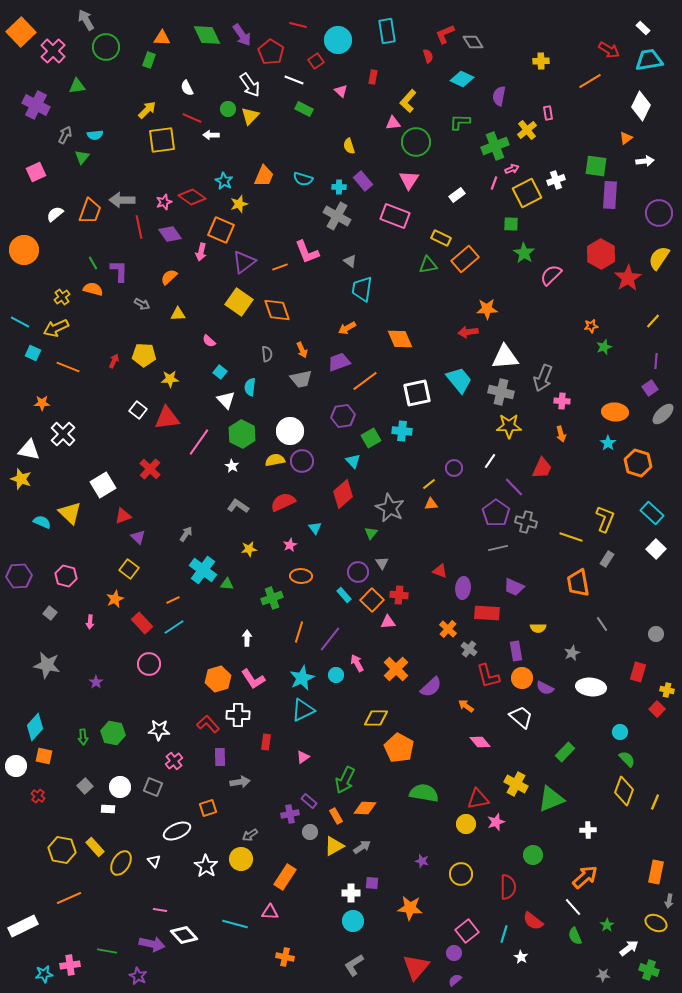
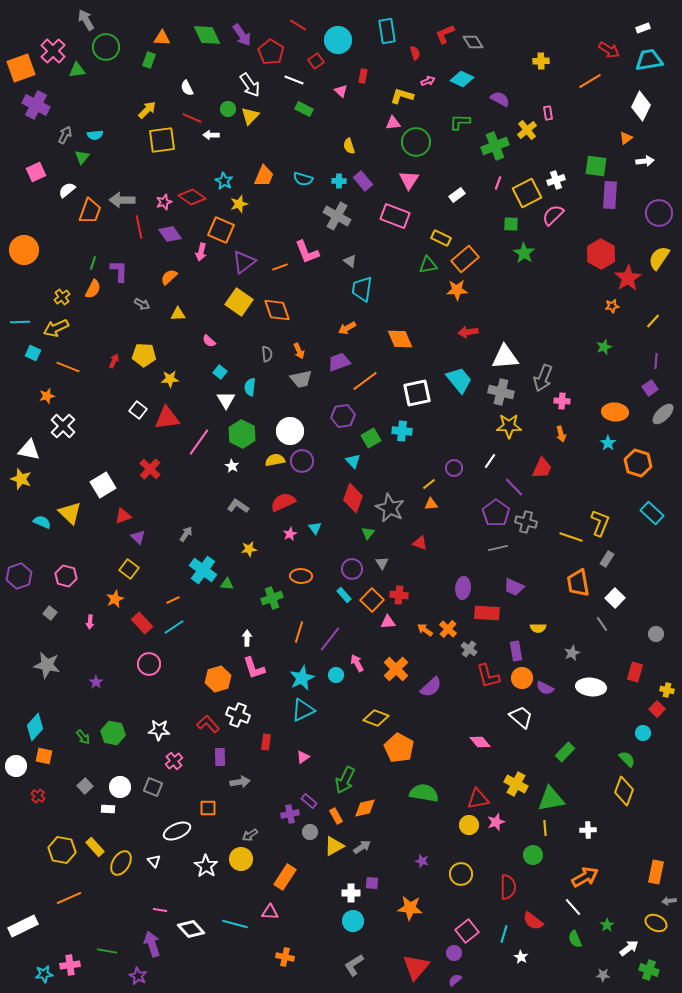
red line at (298, 25): rotated 18 degrees clockwise
white rectangle at (643, 28): rotated 64 degrees counterclockwise
orange square at (21, 32): moved 36 px down; rotated 24 degrees clockwise
red semicircle at (428, 56): moved 13 px left, 3 px up
red rectangle at (373, 77): moved 10 px left, 1 px up
green triangle at (77, 86): moved 16 px up
purple semicircle at (499, 96): moved 1 px right, 3 px down; rotated 108 degrees clockwise
yellow L-shape at (408, 101): moved 6 px left, 5 px up; rotated 65 degrees clockwise
pink arrow at (512, 169): moved 84 px left, 88 px up
pink line at (494, 183): moved 4 px right
cyan cross at (339, 187): moved 6 px up
white semicircle at (55, 214): moved 12 px right, 24 px up
green line at (93, 263): rotated 48 degrees clockwise
pink semicircle at (551, 275): moved 2 px right, 60 px up
orange semicircle at (93, 289): rotated 102 degrees clockwise
orange star at (487, 309): moved 30 px left, 19 px up
cyan line at (20, 322): rotated 30 degrees counterclockwise
orange star at (591, 326): moved 21 px right, 20 px up
orange arrow at (302, 350): moved 3 px left, 1 px down
white triangle at (226, 400): rotated 12 degrees clockwise
orange star at (42, 403): moved 5 px right, 7 px up; rotated 14 degrees counterclockwise
white cross at (63, 434): moved 8 px up
red diamond at (343, 494): moved 10 px right, 4 px down; rotated 28 degrees counterclockwise
yellow L-shape at (605, 519): moved 5 px left, 4 px down
green triangle at (371, 533): moved 3 px left
pink star at (290, 545): moved 11 px up
white square at (656, 549): moved 41 px left, 49 px down
red triangle at (440, 571): moved 20 px left, 28 px up
purple circle at (358, 572): moved 6 px left, 3 px up
purple hexagon at (19, 576): rotated 15 degrees counterclockwise
red rectangle at (638, 672): moved 3 px left
pink L-shape at (253, 679): moved 1 px right, 11 px up; rotated 15 degrees clockwise
orange arrow at (466, 706): moved 41 px left, 76 px up
white cross at (238, 715): rotated 20 degrees clockwise
yellow diamond at (376, 718): rotated 20 degrees clockwise
cyan circle at (620, 732): moved 23 px right, 1 px down
green arrow at (83, 737): rotated 35 degrees counterclockwise
green triangle at (551, 799): rotated 12 degrees clockwise
yellow line at (655, 802): moved 110 px left, 26 px down; rotated 28 degrees counterclockwise
orange square at (208, 808): rotated 18 degrees clockwise
orange diamond at (365, 808): rotated 15 degrees counterclockwise
yellow circle at (466, 824): moved 3 px right, 1 px down
orange arrow at (585, 877): rotated 12 degrees clockwise
gray arrow at (669, 901): rotated 72 degrees clockwise
white diamond at (184, 935): moved 7 px right, 6 px up
green semicircle at (575, 936): moved 3 px down
purple arrow at (152, 944): rotated 120 degrees counterclockwise
